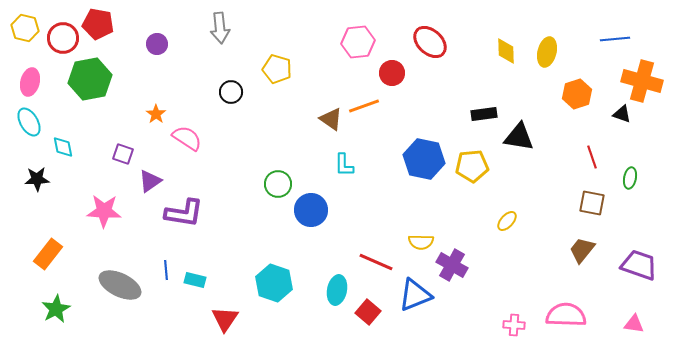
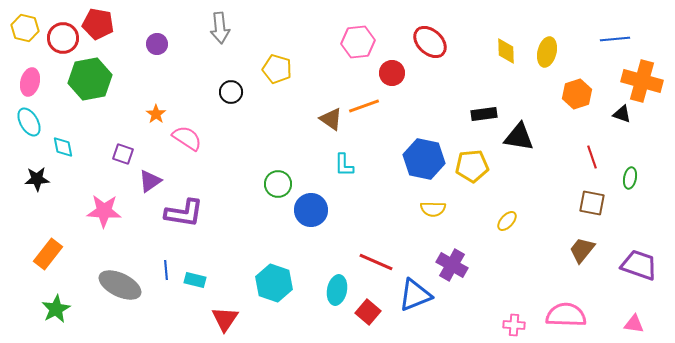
yellow semicircle at (421, 242): moved 12 px right, 33 px up
